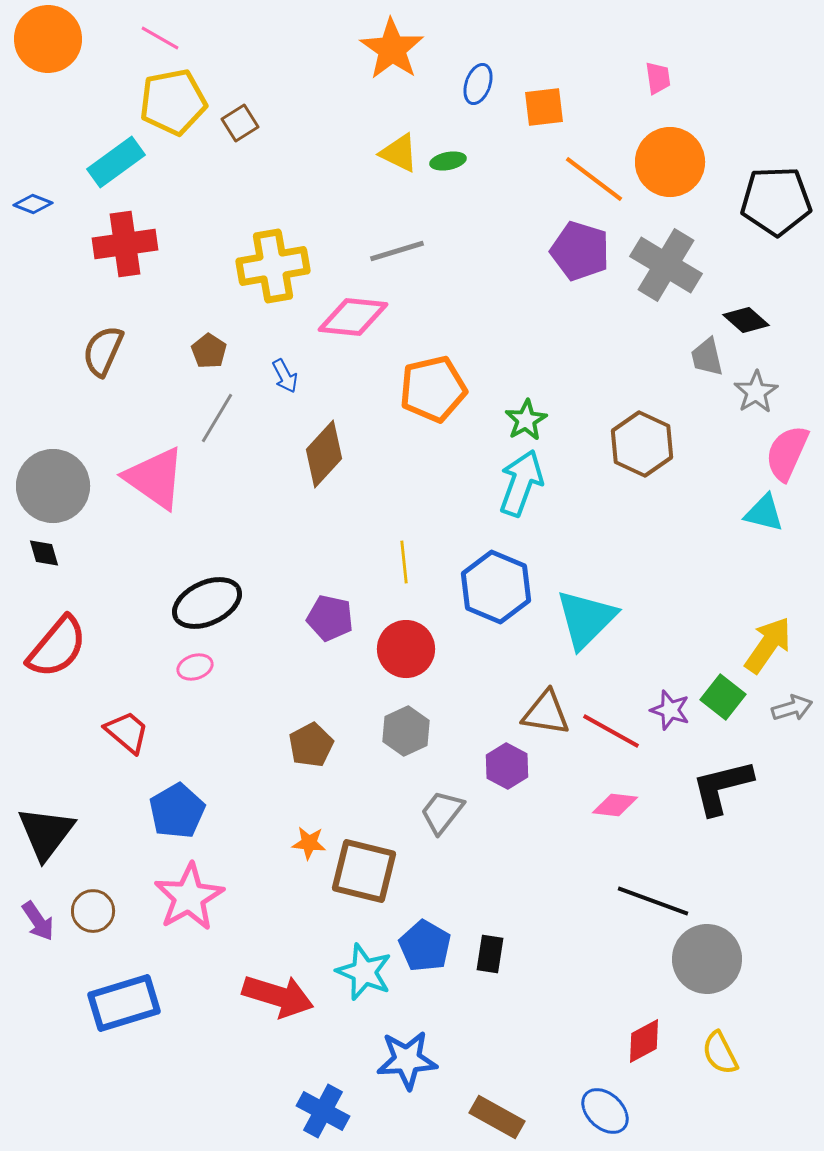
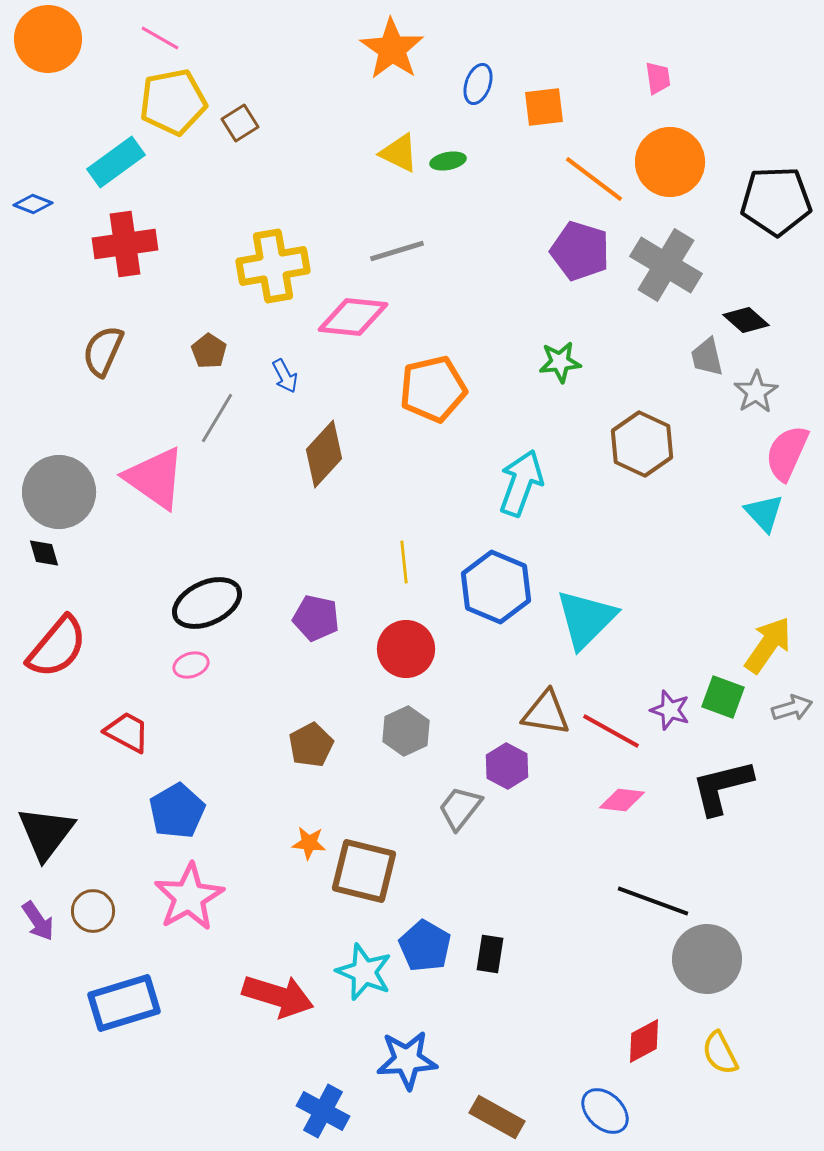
green star at (526, 420): moved 34 px right, 58 px up; rotated 24 degrees clockwise
gray circle at (53, 486): moved 6 px right, 6 px down
cyan triangle at (764, 513): rotated 33 degrees clockwise
purple pentagon at (330, 618): moved 14 px left
pink ellipse at (195, 667): moved 4 px left, 2 px up
green square at (723, 697): rotated 18 degrees counterclockwise
red trapezoid at (127, 732): rotated 12 degrees counterclockwise
pink diamond at (615, 805): moved 7 px right, 5 px up
gray trapezoid at (442, 812): moved 18 px right, 4 px up
